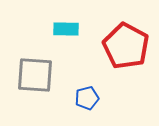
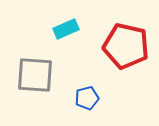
cyan rectangle: rotated 25 degrees counterclockwise
red pentagon: rotated 15 degrees counterclockwise
